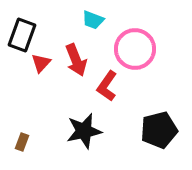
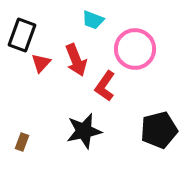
red L-shape: moved 2 px left
